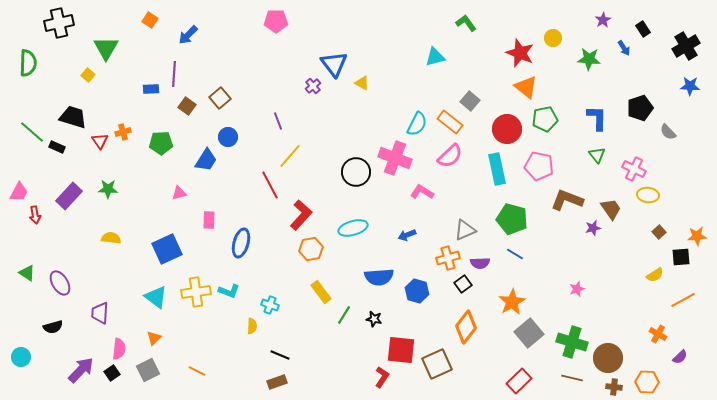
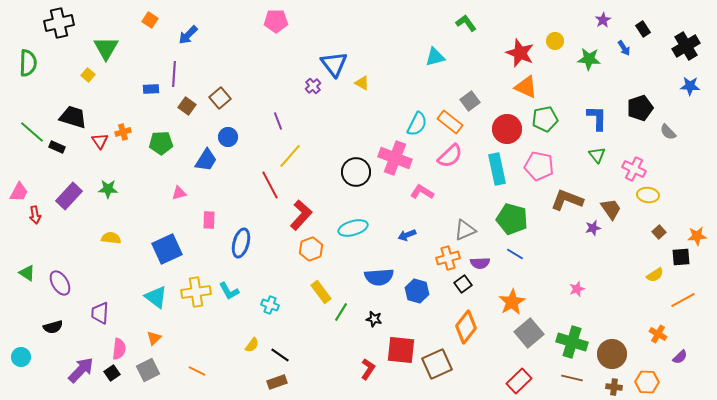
yellow circle at (553, 38): moved 2 px right, 3 px down
orange triangle at (526, 87): rotated 15 degrees counterclockwise
gray square at (470, 101): rotated 12 degrees clockwise
orange hexagon at (311, 249): rotated 10 degrees counterclockwise
cyan L-shape at (229, 291): rotated 40 degrees clockwise
green line at (344, 315): moved 3 px left, 3 px up
yellow semicircle at (252, 326): moved 19 px down; rotated 35 degrees clockwise
black line at (280, 355): rotated 12 degrees clockwise
brown circle at (608, 358): moved 4 px right, 4 px up
red L-shape at (382, 377): moved 14 px left, 8 px up
